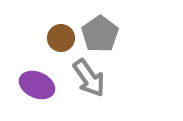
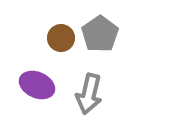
gray arrow: moved 16 px down; rotated 48 degrees clockwise
